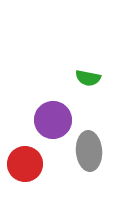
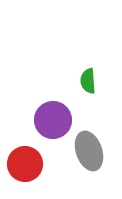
green semicircle: moved 3 px down; rotated 75 degrees clockwise
gray ellipse: rotated 15 degrees counterclockwise
